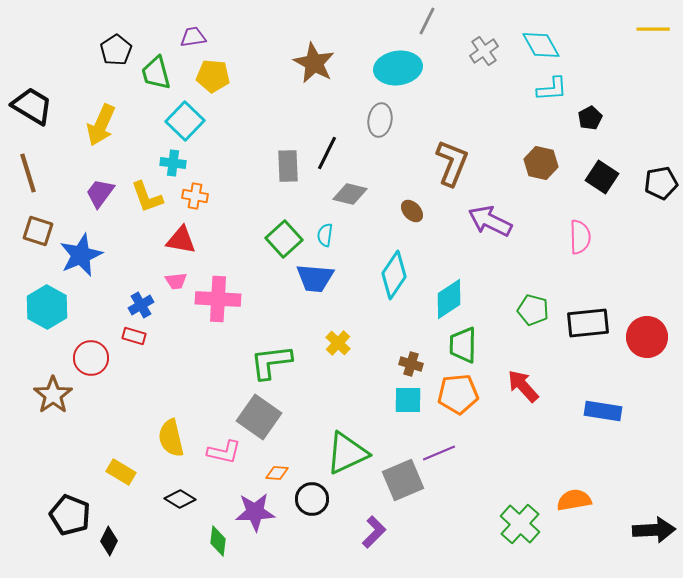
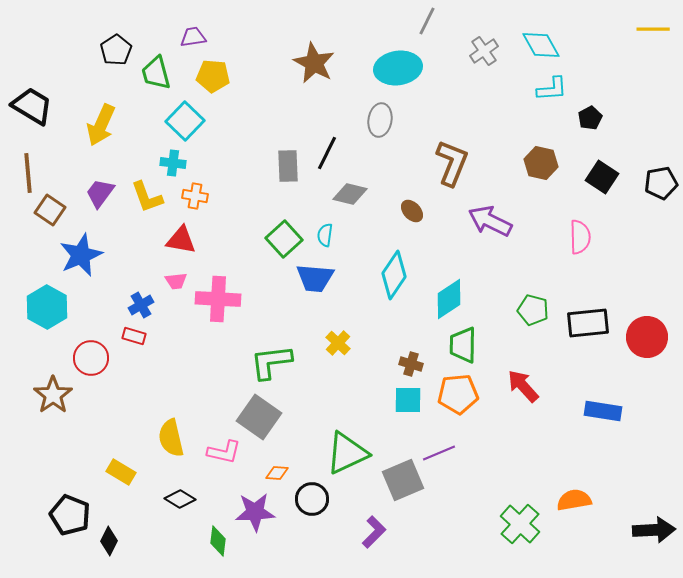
brown line at (28, 173): rotated 12 degrees clockwise
brown square at (38, 231): moved 12 px right, 21 px up; rotated 16 degrees clockwise
